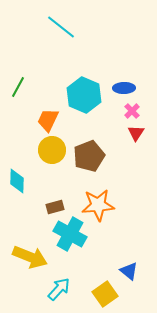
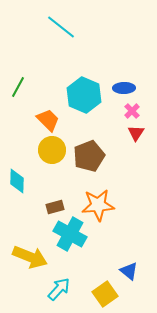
orange trapezoid: rotated 110 degrees clockwise
